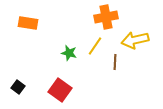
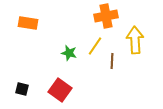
orange cross: moved 1 px up
yellow arrow: rotated 100 degrees clockwise
brown line: moved 3 px left, 1 px up
black square: moved 4 px right, 2 px down; rotated 24 degrees counterclockwise
